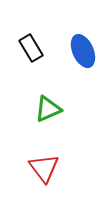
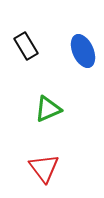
black rectangle: moved 5 px left, 2 px up
